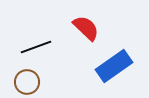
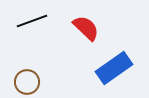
black line: moved 4 px left, 26 px up
blue rectangle: moved 2 px down
